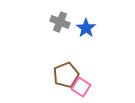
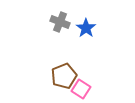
brown pentagon: moved 2 px left, 1 px down
pink square: moved 2 px down
